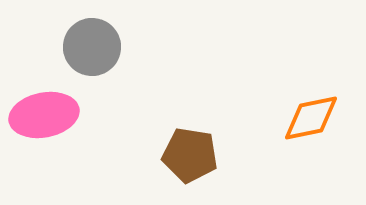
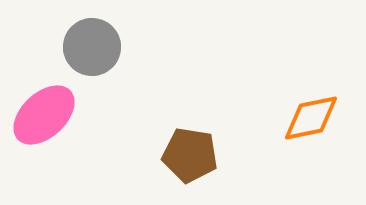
pink ellipse: rotated 32 degrees counterclockwise
